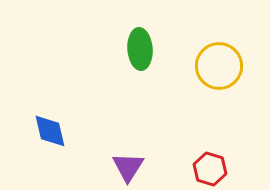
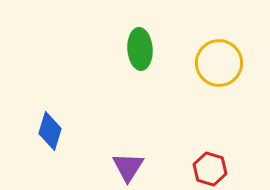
yellow circle: moved 3 px up
blue diamond: rotated 30 degrees clockwise
